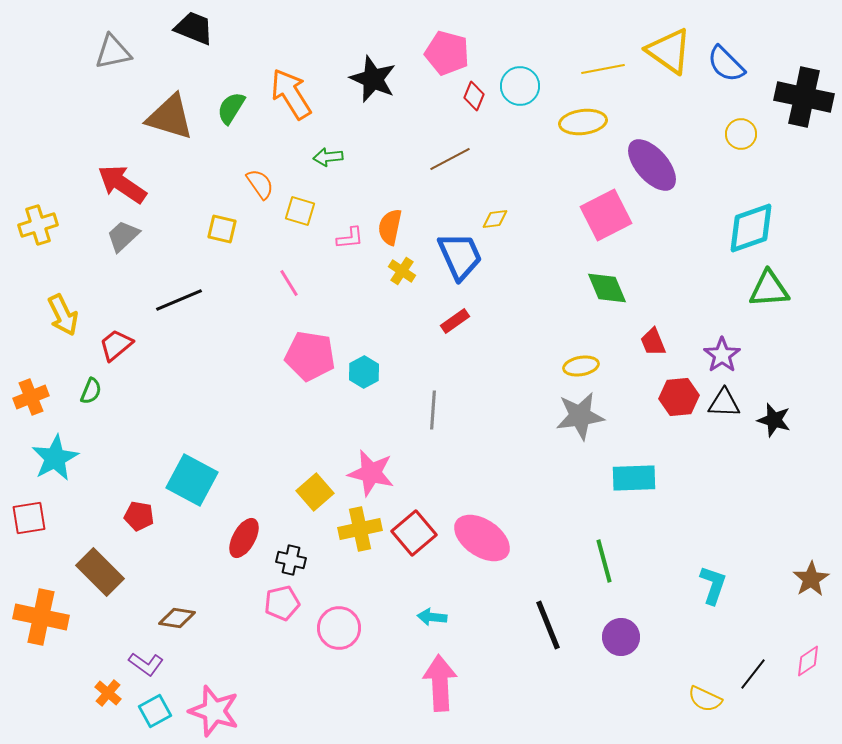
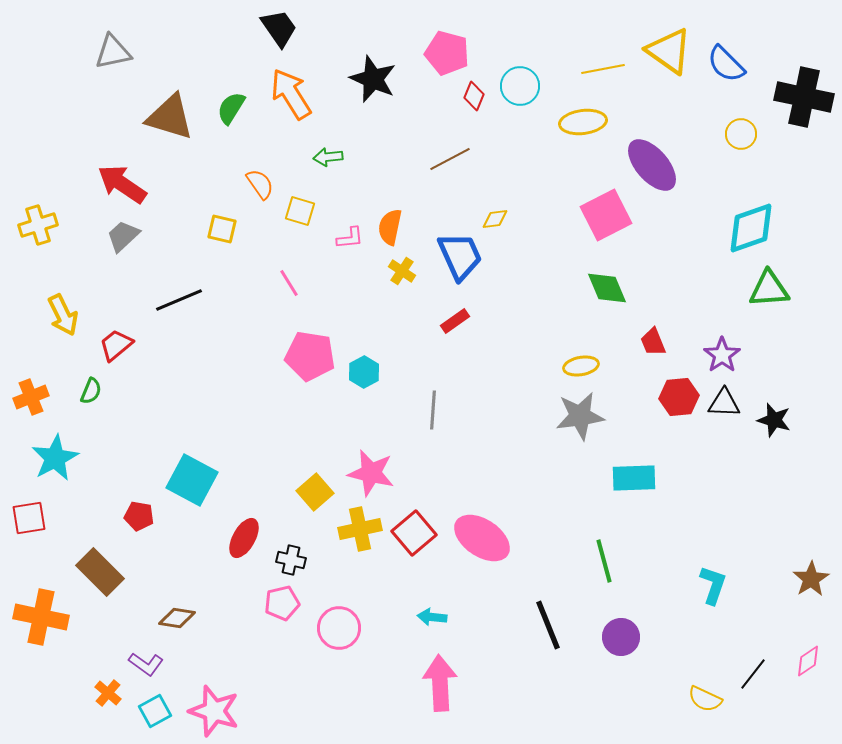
black trapezoid at (194, 28): moved 85 px right; rotated 33 degrees clockwise
